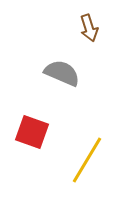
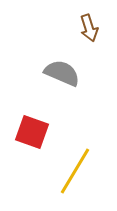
yellow line: moved 12 px left, 11 px down
